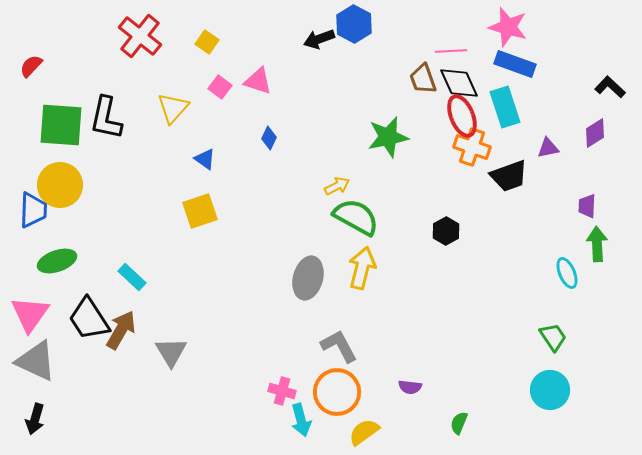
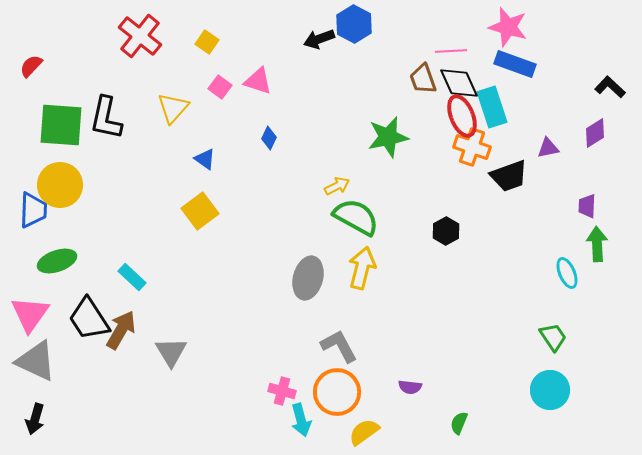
cyan rectangle at (505, 107): moved 13 px left
yellow square at (200, 211): rotated 18 degrees counterclockwise
